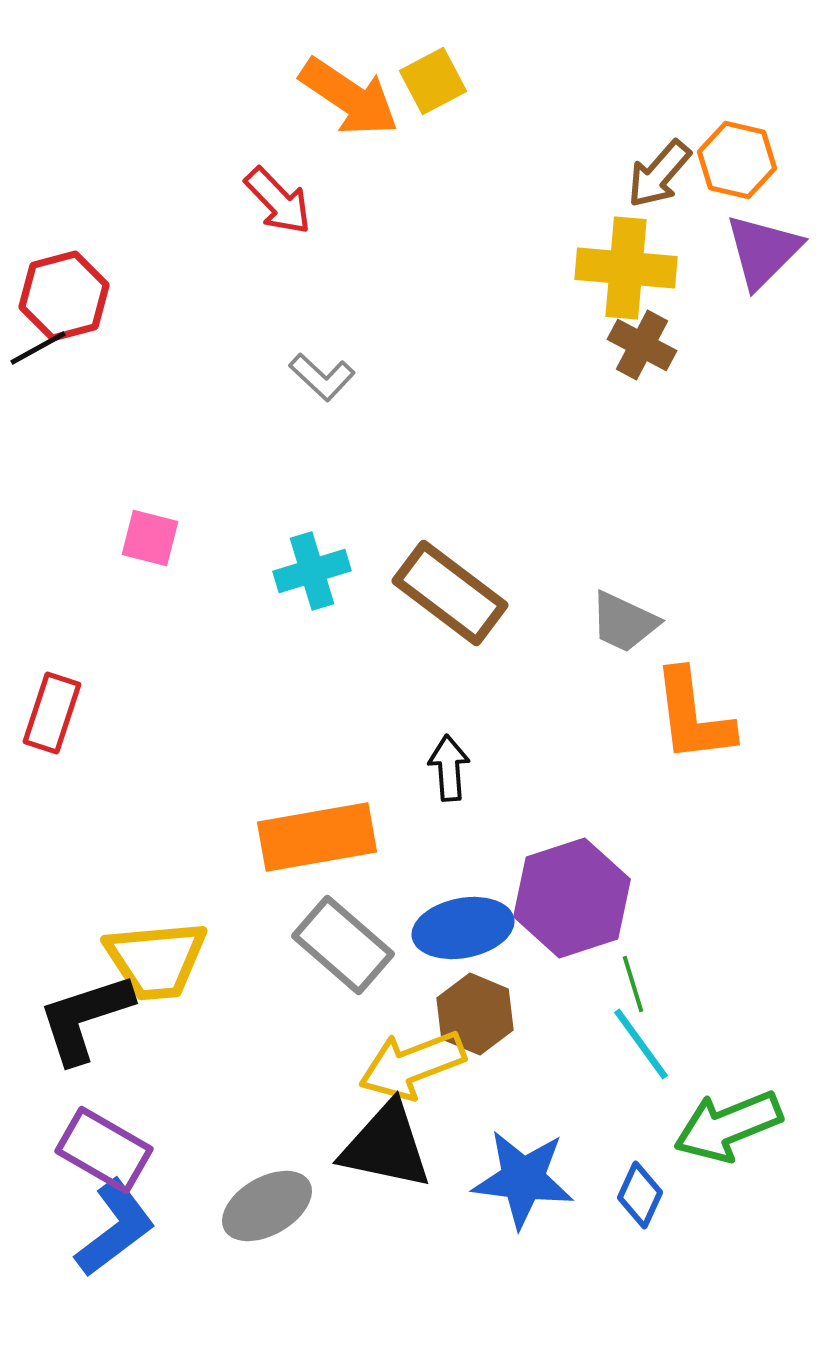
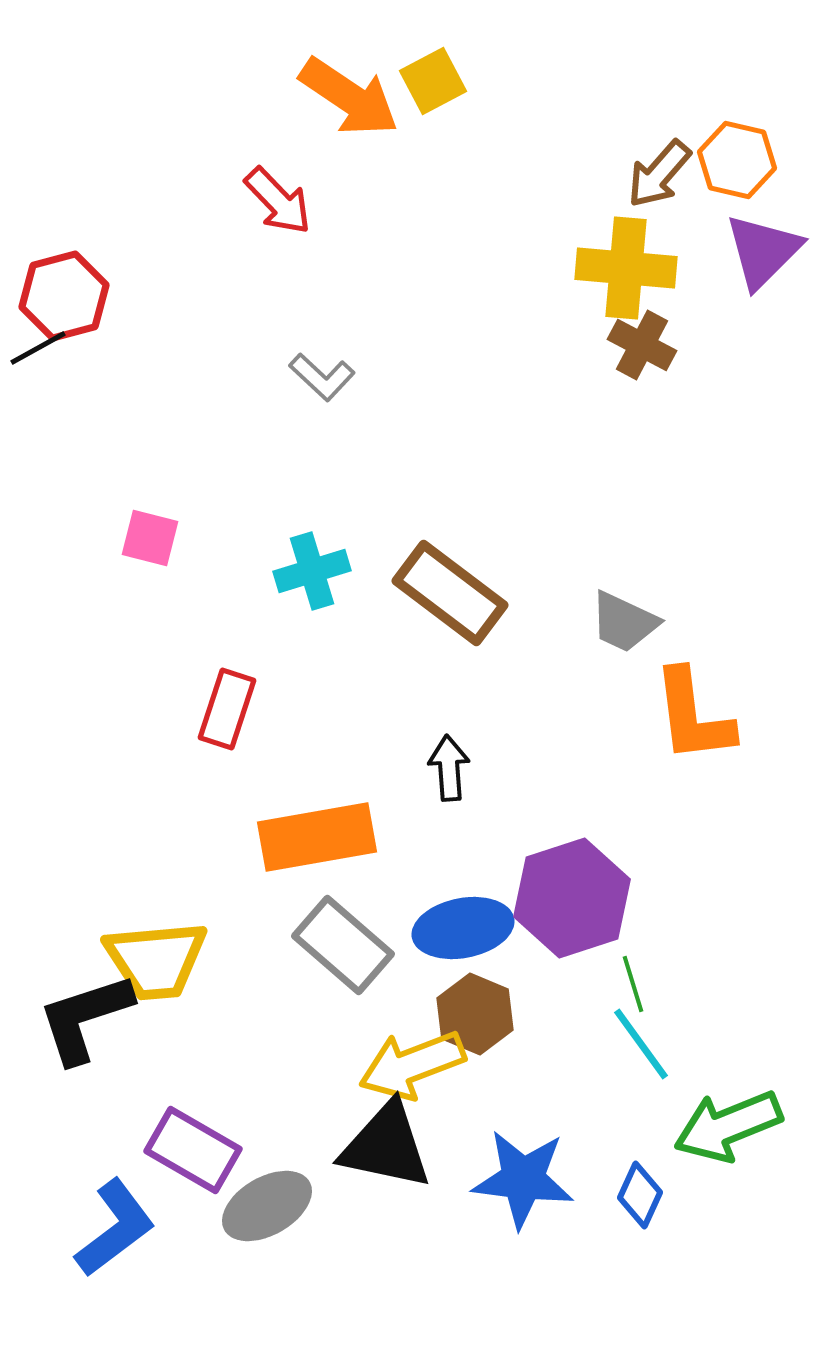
red rectangle: moved 175 px right, 4 px up
purple rectangle: moved 89 px right
